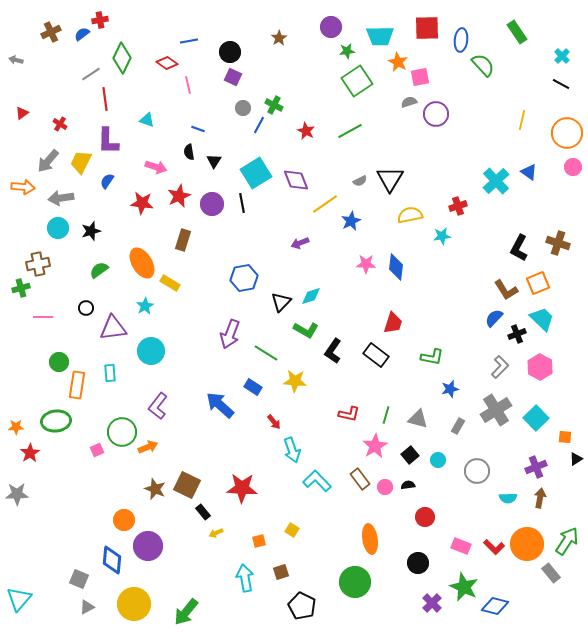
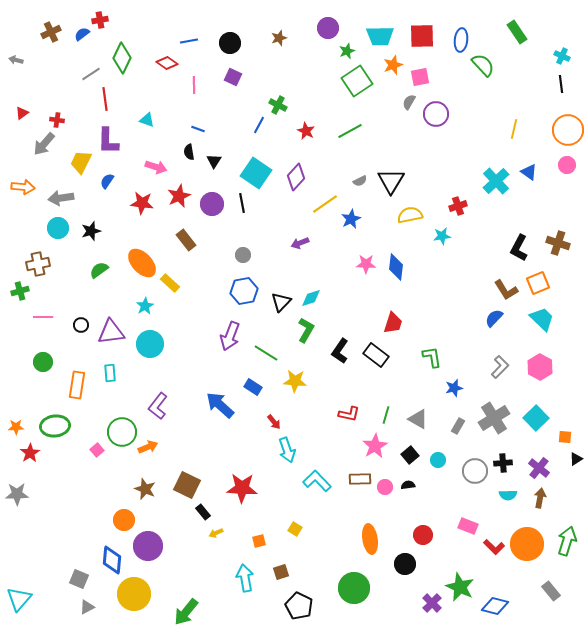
purple circle at (331, 27): moved 3 px left, 1 px down
red square at (427, 28): moved 5 px left, 8 px down
brown star at (279, 38): rotated 14 degrees clockwise
green star at (347, 51): rotated 14 degrees counterclockwise
black circle at (230, 52): moved 9 px up
cyan cross at (562, 56): rotated 21 degrees counterclockwise
orange star at (398, 62): moved 5 px left, 3 px down; rotated 24 degrees clockwise
black line at (561, 84): rotated 54 degrees clockwise
pink line at (188, 85): moved 6 px right; rotated 12 degrees clockwise
gray semicircle at (409, 102): rotated 42 degrees counterclockwise
green cross at (274, 105): moved 4 px right
gray circle at (243, 108): moved 147 px down
yellow line at (522, 120): moved 8 px left, 9 px down
red cross at (60, 124): moved 3 px left, 4 px up; rotated 24 degrees counterclockwise
orange circle at (567, 133): moved 1 px right, 3 px up
gray arrow at (48, 161): moved 4 px left, 17 px up
pink circle at (573, 167): moved 6 px left, 2 px up
cyan square at (256, 173): rotated 24 degrees counterclockwise
black triangle at (390, 179): moved 1 px right, 2 px down
purple diamond at (296, 180): moved 3 px up; rotated 64 degrees clockwise
blue star at (351, 221): moved 2 px up
brown rectangle at (183, 240): moved 3 px right; rotated 55 degrees counterclockwise
orange ellipse at (142, 263): rotated 12 degrees counterclockwise
blue hexagon at (244, 278): moved 13 px down
yellow rectangle at (170, 283): rotated 12 degrees clockwise
green cross at (21, 288): moved 1 px left, 3 px down
cyan diamond at (311, 296): moved 2 px down
black circle at (86, 308): moved 5 px left, 17 px down
purple triangle at (113, 328): moved 2 px left, 4 px down
green L-shape at (306, 330): rotated 90 degrees counterclockwise
purple arrow at (230, 334): moved 2 px down
black cross at (517, 334): moved 14 px left, 129 px down; rotated 18 degrees clockwise
cyan circle at (151, 351): moved 1 px left, 7 px up
black L-shape at (333, 351): moved 7 px right
green L-shape at (432, 357): rotated 110 degrees counterclockwise
green circle at (59, 362): moved 16 px left
blue star at (450, 389): moved 4 px right, 1 px up
gray cross at (496, 410): moved 2 px left, 8 px down
gray triangle at (418, 419): rotated 15 degrees clockwise
green ellipse at (56, 421): moved 1 px left, 5 px down
pink square at (97, 450): rotated 16 degrees counterclockwise
cyan arrow at (292, 450): moved 5 px left
purple cross at (536, 467): moved 3 px right, 1 px down; rotated 30 degrees counterclockwise
gray circle at (477, 471): moved 2 px left
brown rectangle at (360, 479): rotated 55 degrees counterclockwise
brown star at (155, 489): moved 10 px left
cyan semicircle at (508, 498): moved 3 px up
red circle at (425, 517): moved 2 px left, 18 px down
yellow square at (292, 530): moved 3 px right, 1 px up
green arrow at (567, 541): rotated 16 degrees counterclockwise
pink rectangle at (461, 546): moved 7 px right, 20 px up
black circle at (418, 563): moved 13 px left, 1 px down
gray rectangle at (551, 573): moved 18 px down
green circle at (355, 582): moved 1 px left, 6 px down
green star at (464, 587): moved 4 px left
yellow circle at (134, 604): moved 10 px up
black pentagon at (302, 606): moved 3 px left
